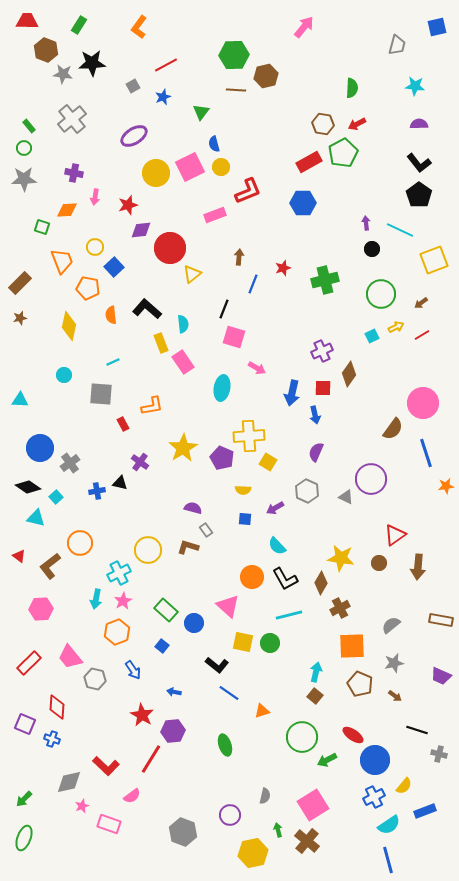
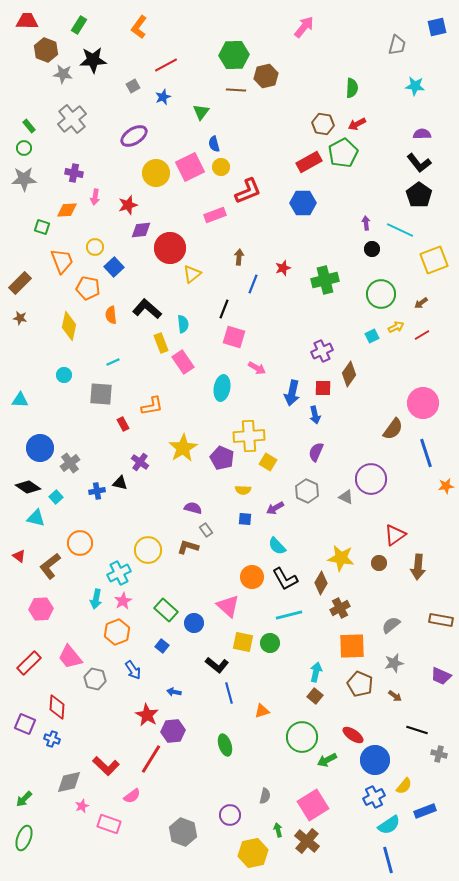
black star at (92, 63): moved 1 px right, 3 px up
purple semicircle at (419, 124): moved 3 px right, 10 px down
brown star at (20, 318): rotated 24 degrees clockwise
blue line at (229, 693): rotated 40 degrees clockwise
red star at (142, 715): moved 5 px right
